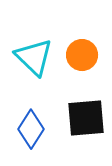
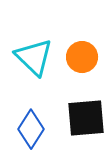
orange circle: moved 2 px down
